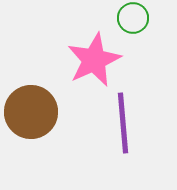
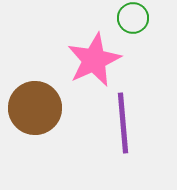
brown circle: moved 4 px right, 4 px up
